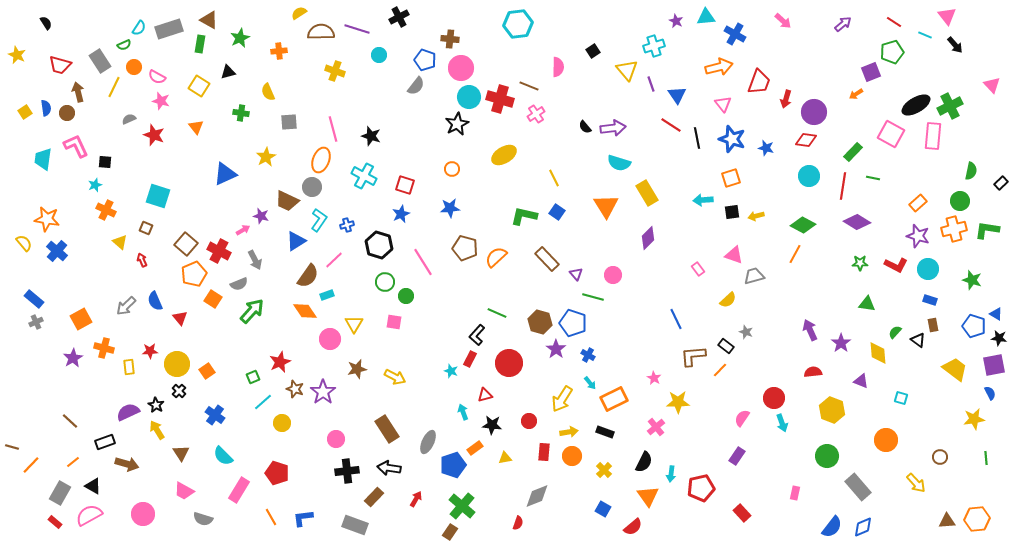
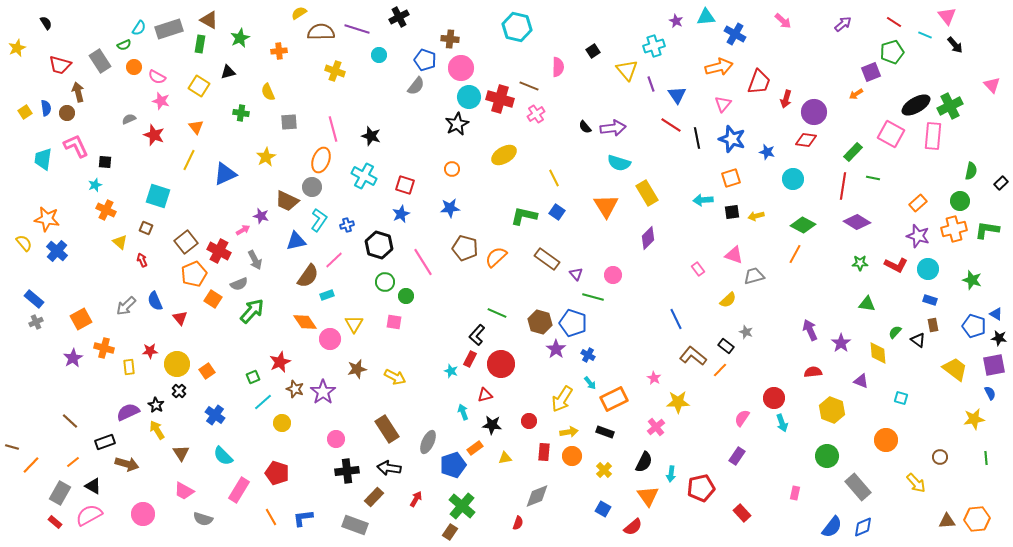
cyan hexagon at (518, 24): moved 1 px left, 3 px down; rotated 20 degrees clockwise
yellow star at (17, 55): moved 7 px up; rotated 24 degrees clockwise
yellow line at (114, 87): moved 75 px right, 73 px down
pink triangle at (723, 104): rotated 18 degrees clockwise
blue star at (766, 148): moved 1 px right, 4 px down
cyan circle at (809, 176): moved 16 px left, 3 px down
blue triangle at (296, 241): rotated 20 degrees clockwise
brown square at (186, 244): moved 2 px up; rotated 10 degrees clockwise
brown rectangle at (547, 259): rotated 10 degrees counterclockwise
orange diamond at (305, 311): moved 11 px down
brown L-shape at (693, 356): rotated 44 degrees clockwise
red circle at (509, 363): moved 8 px left, 1 px down
